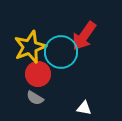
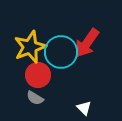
red arrow: moved 3 px right, 7 px down
red circle: moved 1 px down
white triangle: rotated 35 degrees clockwise
